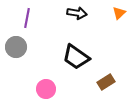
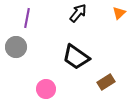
black arrow: moved 1 px right; rotated 60 degrees counterclockwise
